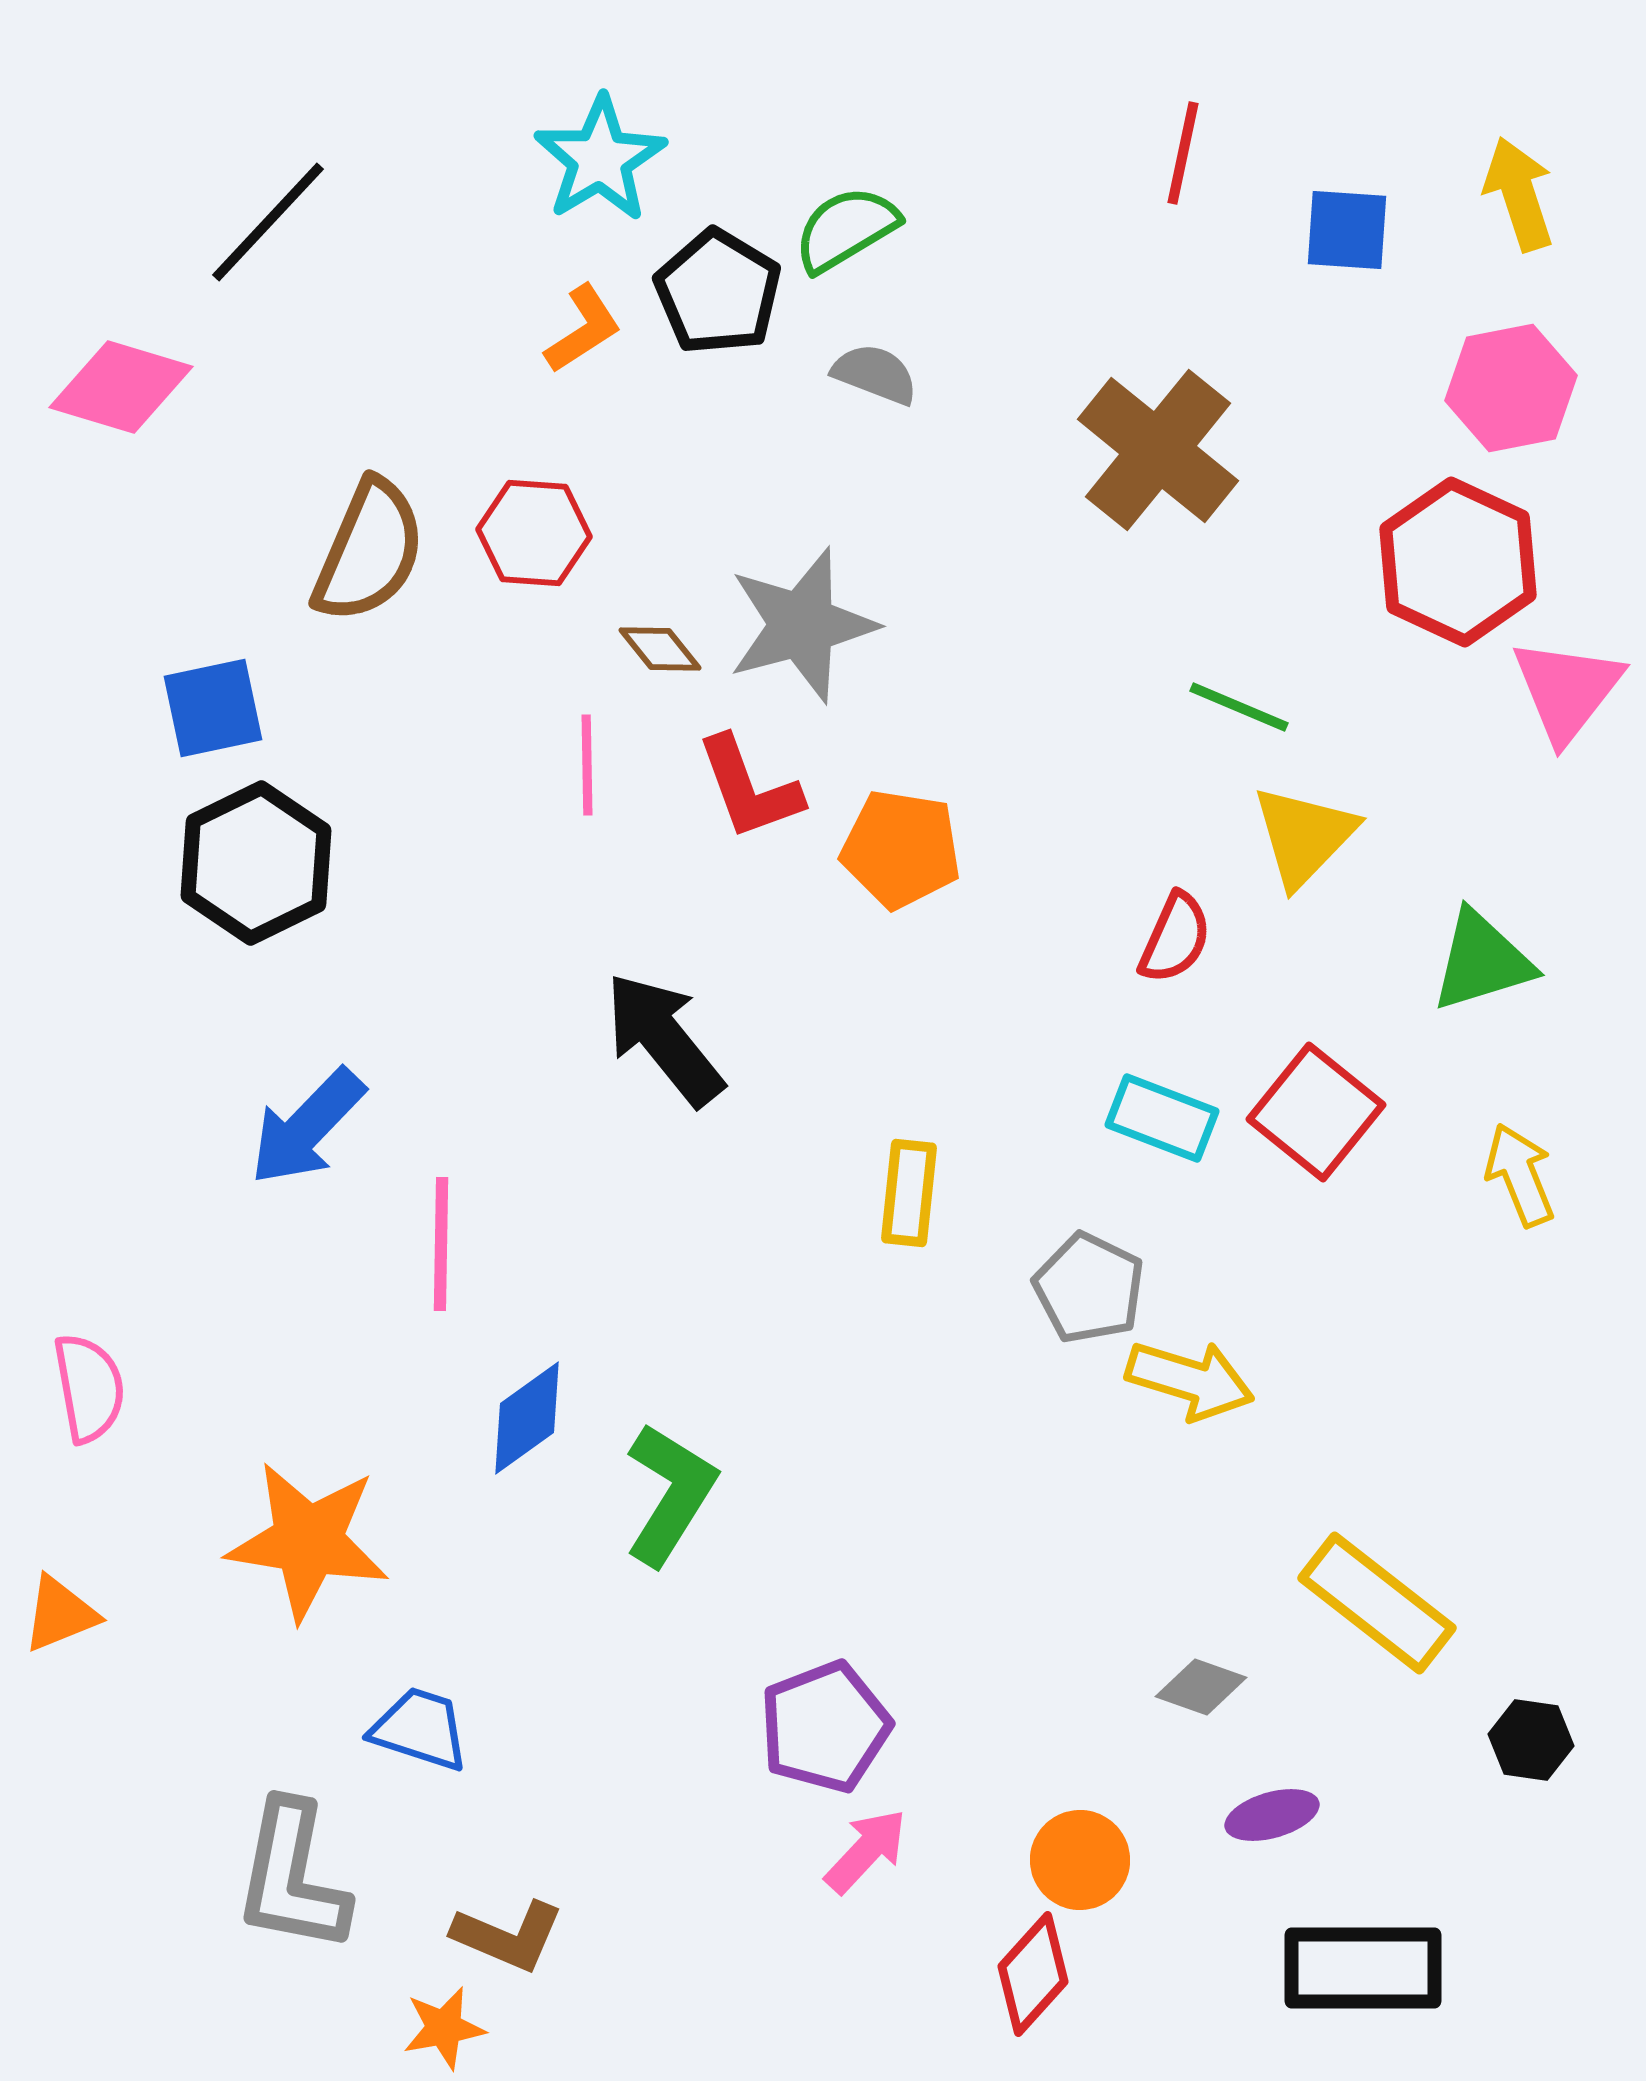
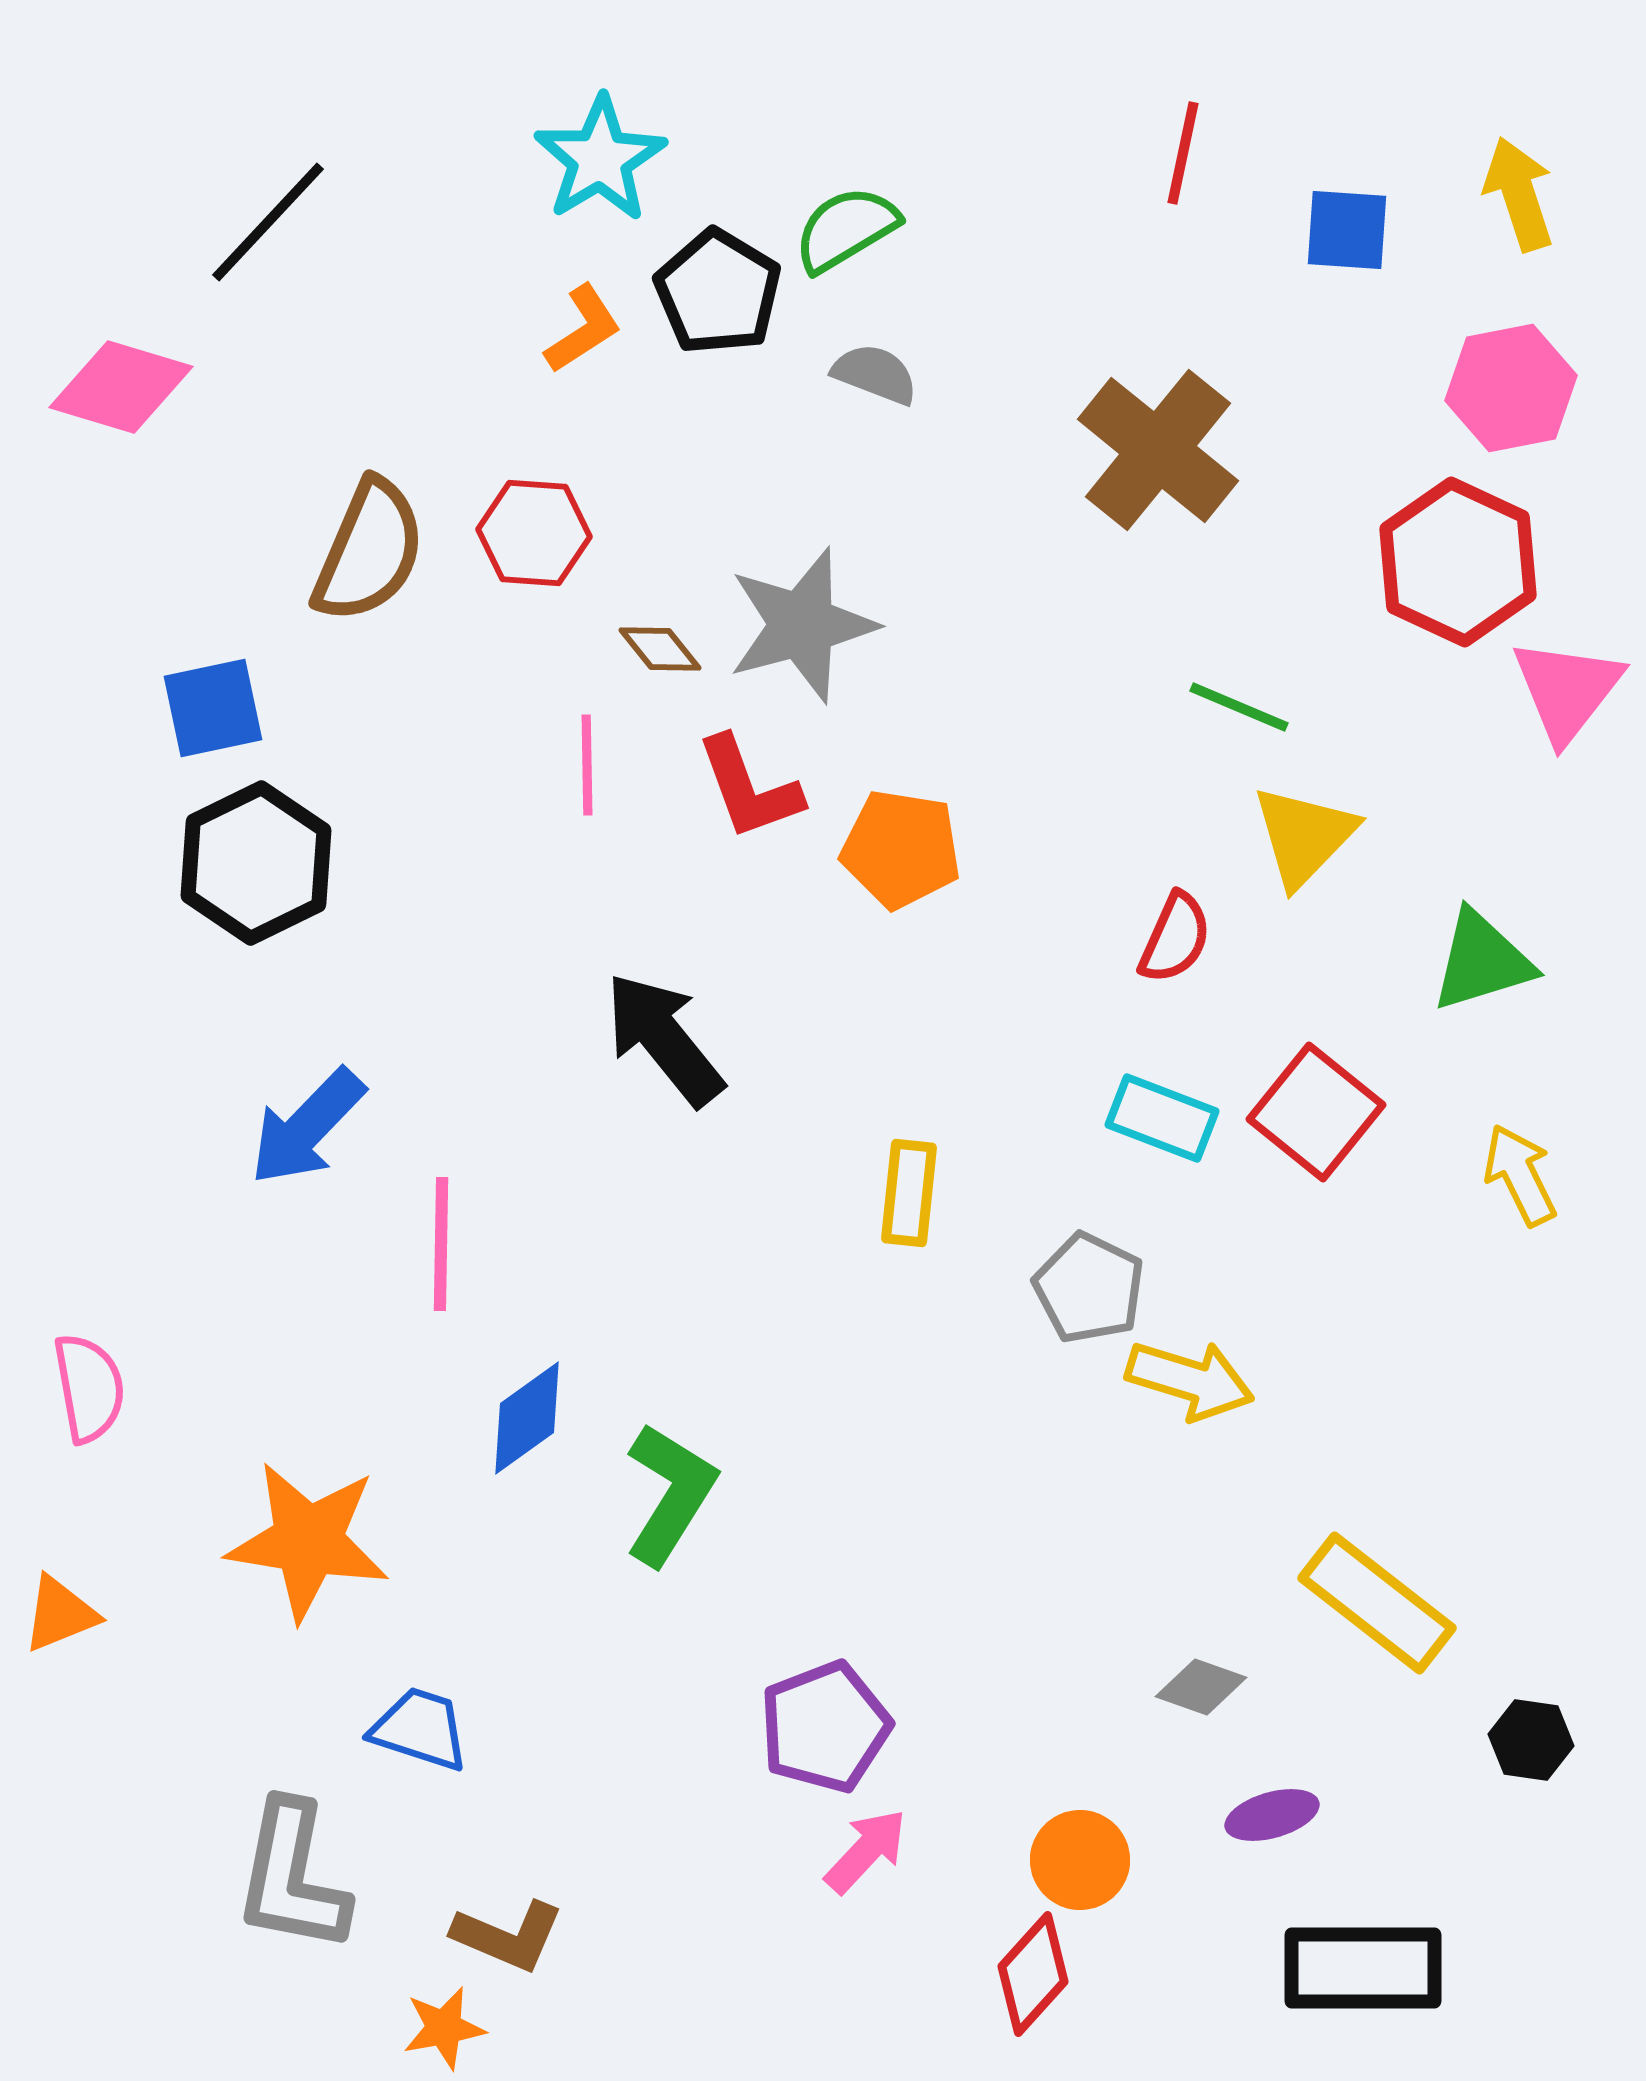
yellow arrow at (1520, 1175): rotated 4 degrees counterclockwise
